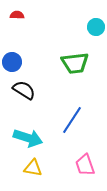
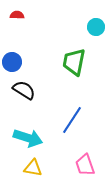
green trapezoid: moved 1 px left, 1 px up; rotated 108 degrees clockwise
